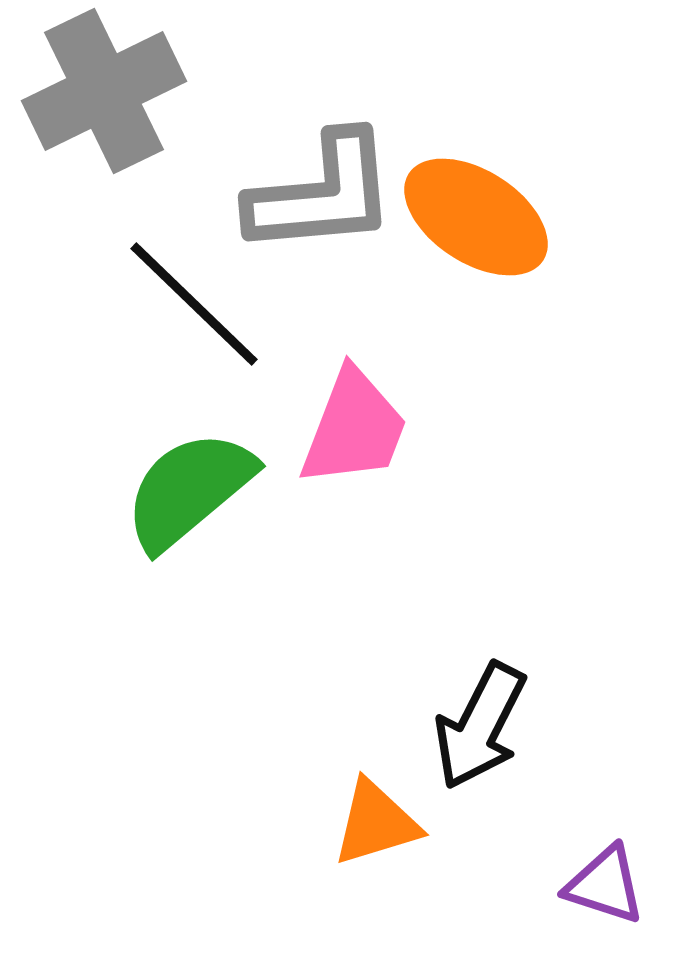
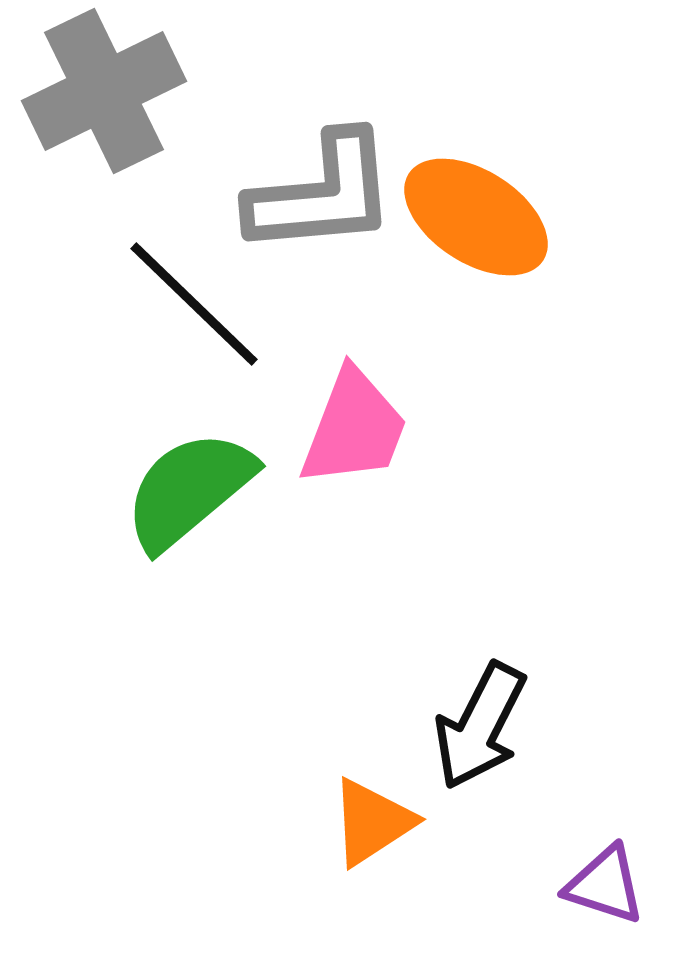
orange triangle: moved 4 px left, 1 px up; rotated 16 degrees counterclockwise
